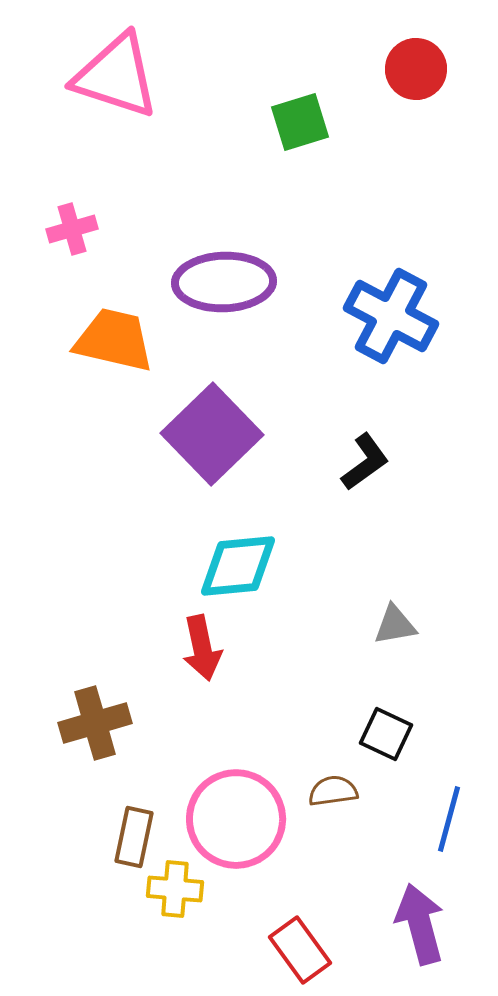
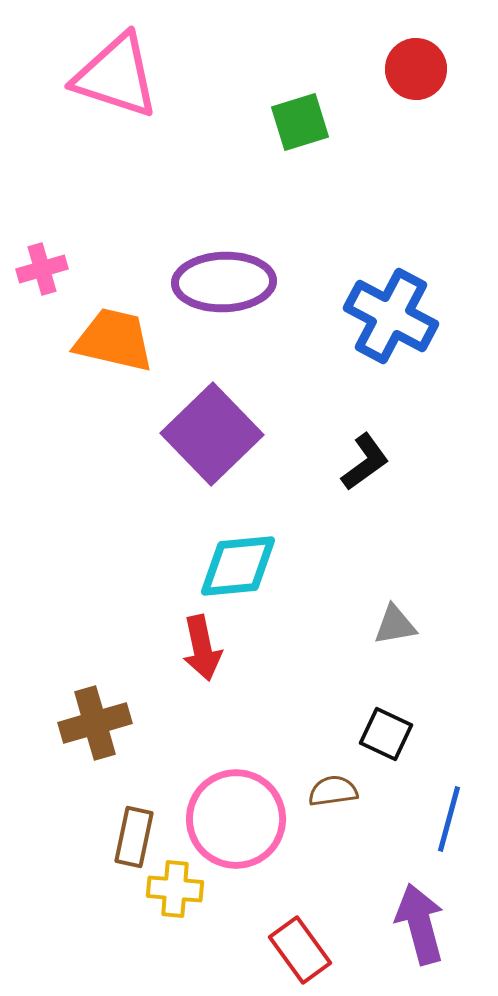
pink cross: moved 30 px left, 40 px down
